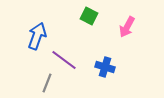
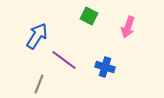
pink arrow: moved 1 px right; rotated 10 degrees counterclockwise
blue arrow: rotated 12 degrees clockwise
gray line: moved 8 px left, 1 px down
